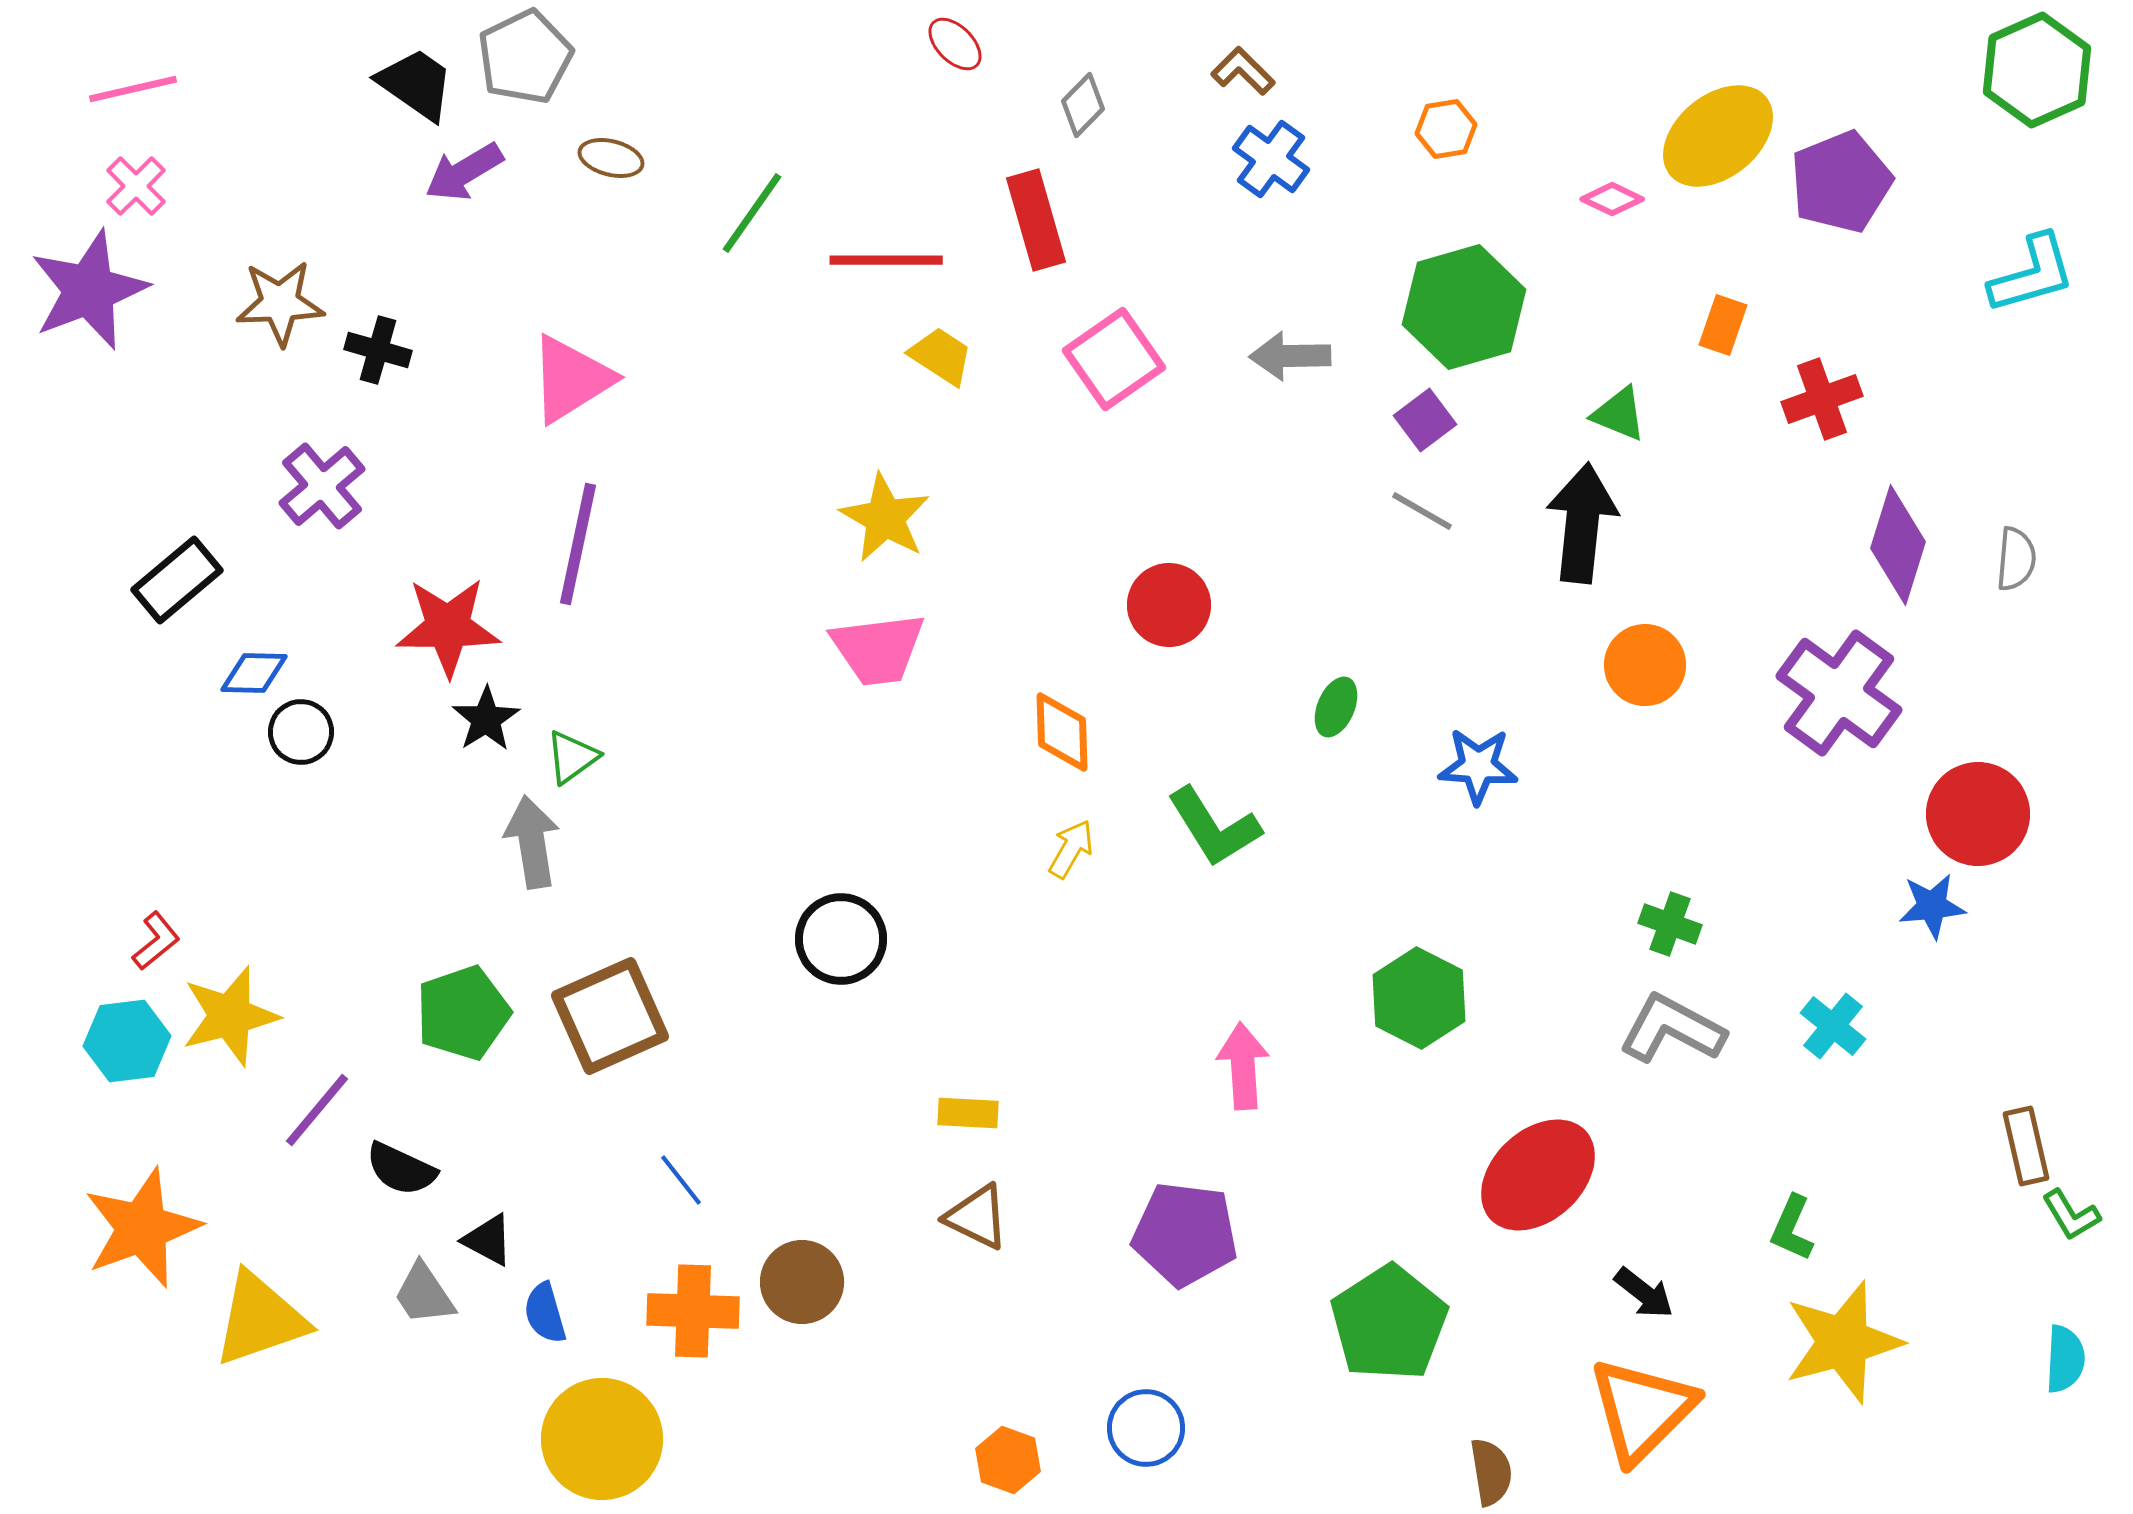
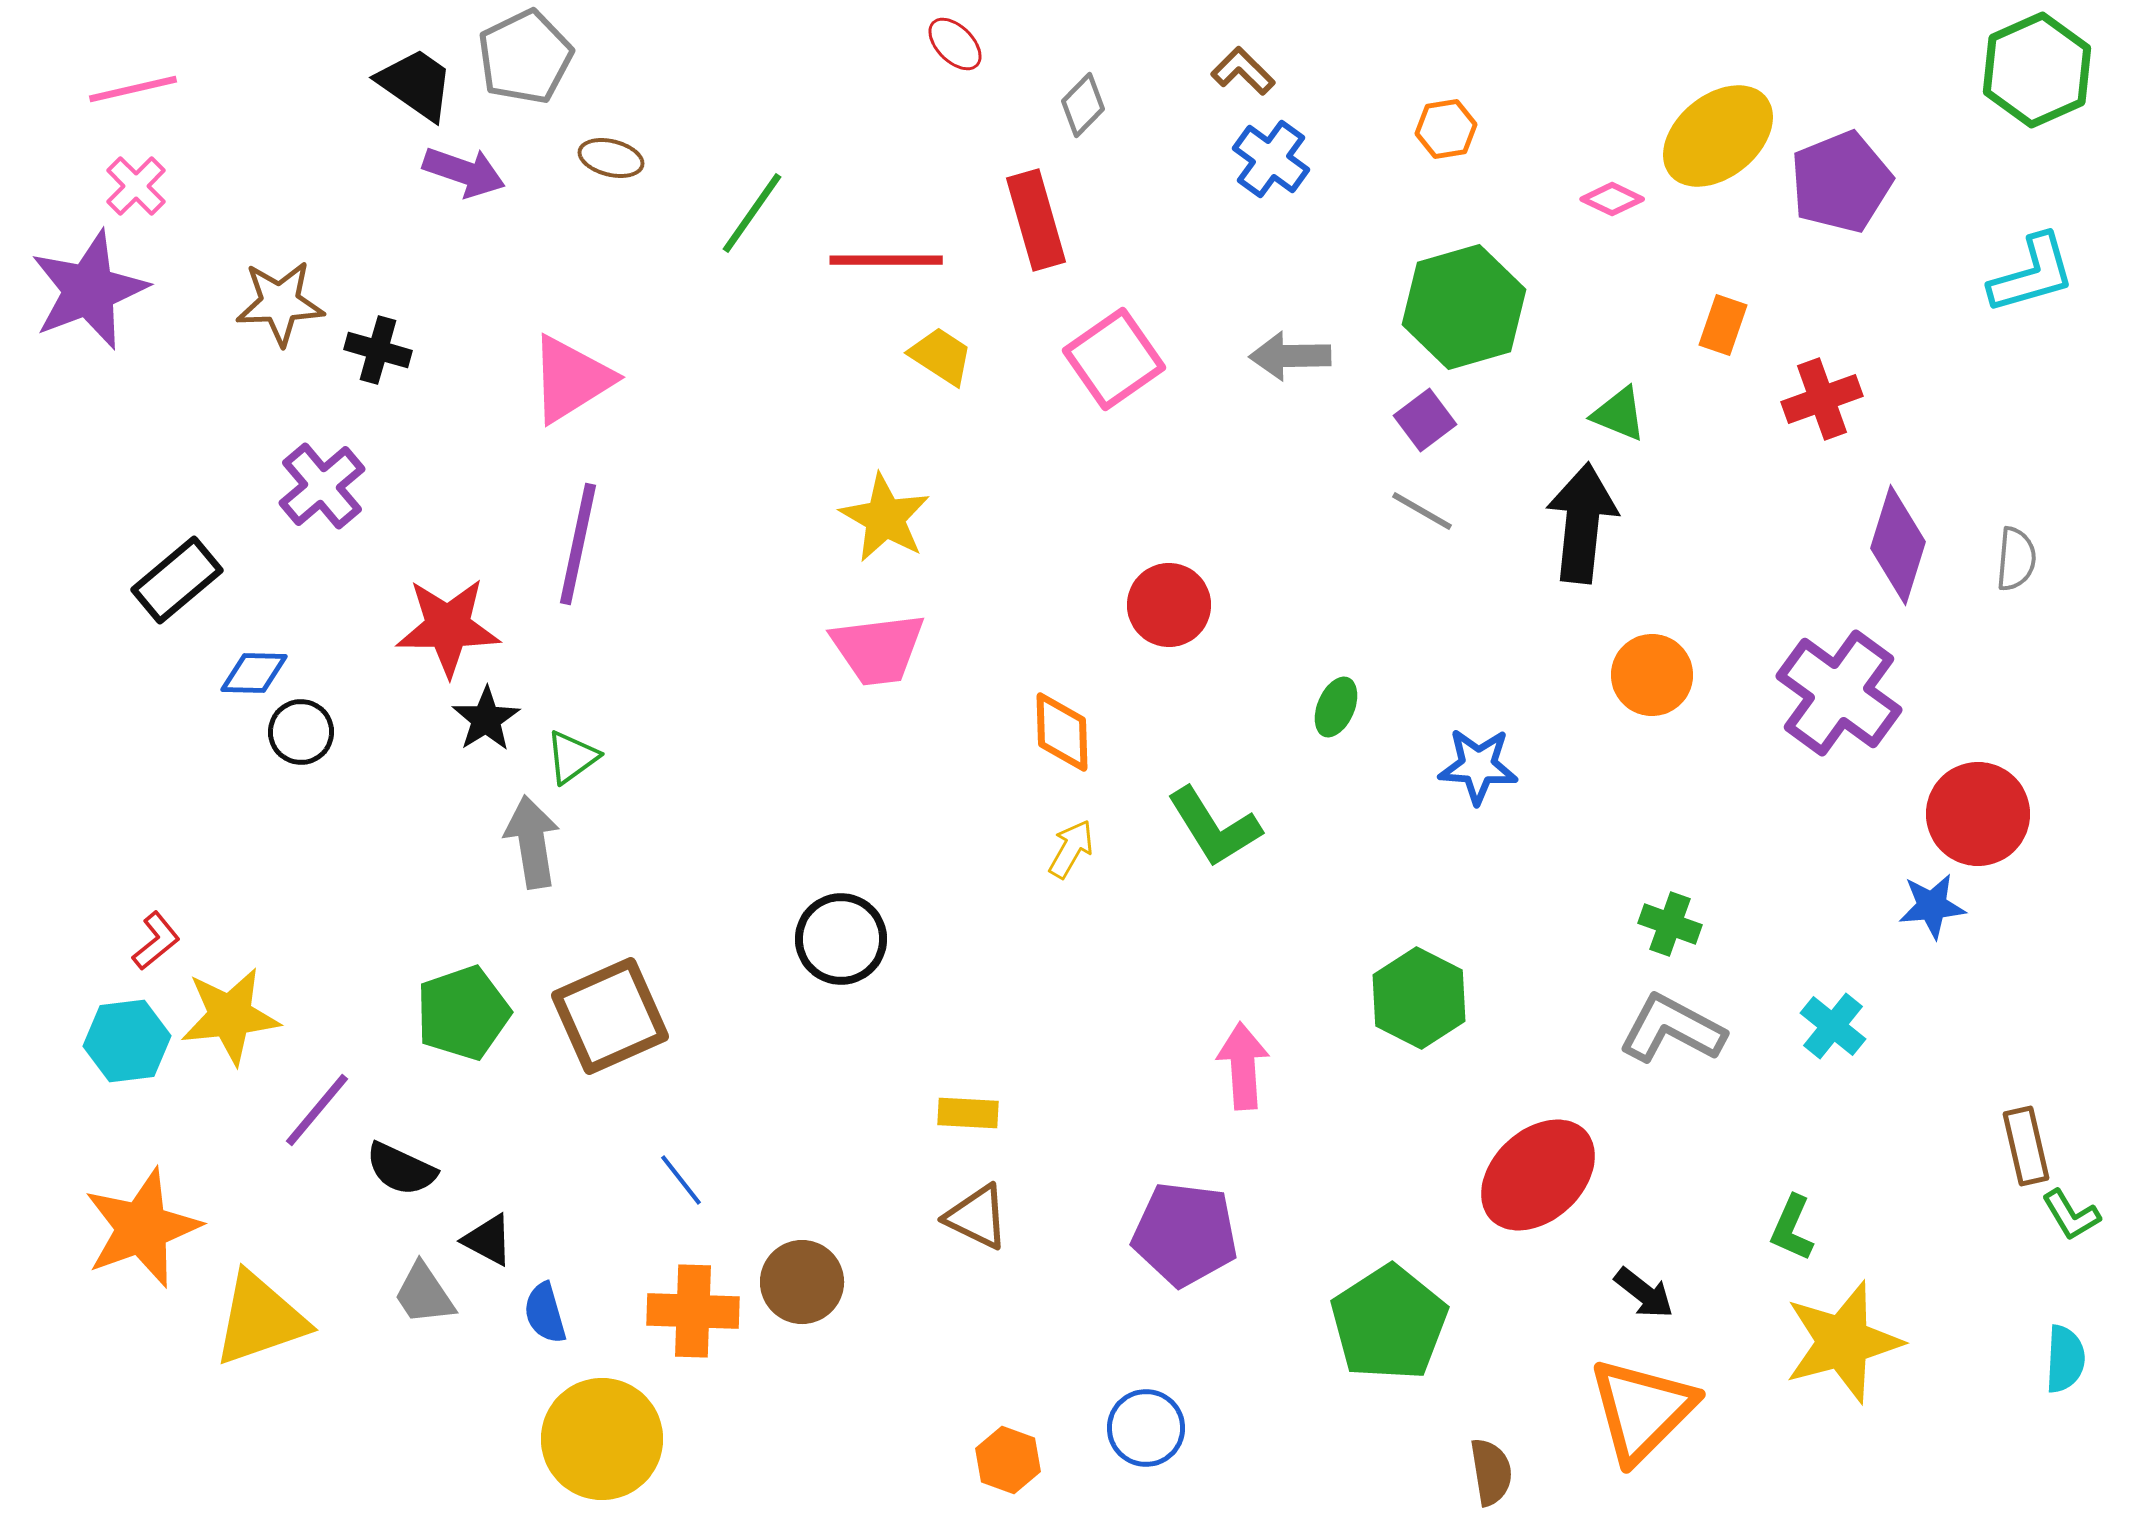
purple arrow at (464, 172): rotated 130 degrees counterclockwise
orange circle at (1645, 665): moved 7 px right, 10 px down
yellow star at (230, 1016): rotated 8 degrees clockwise
